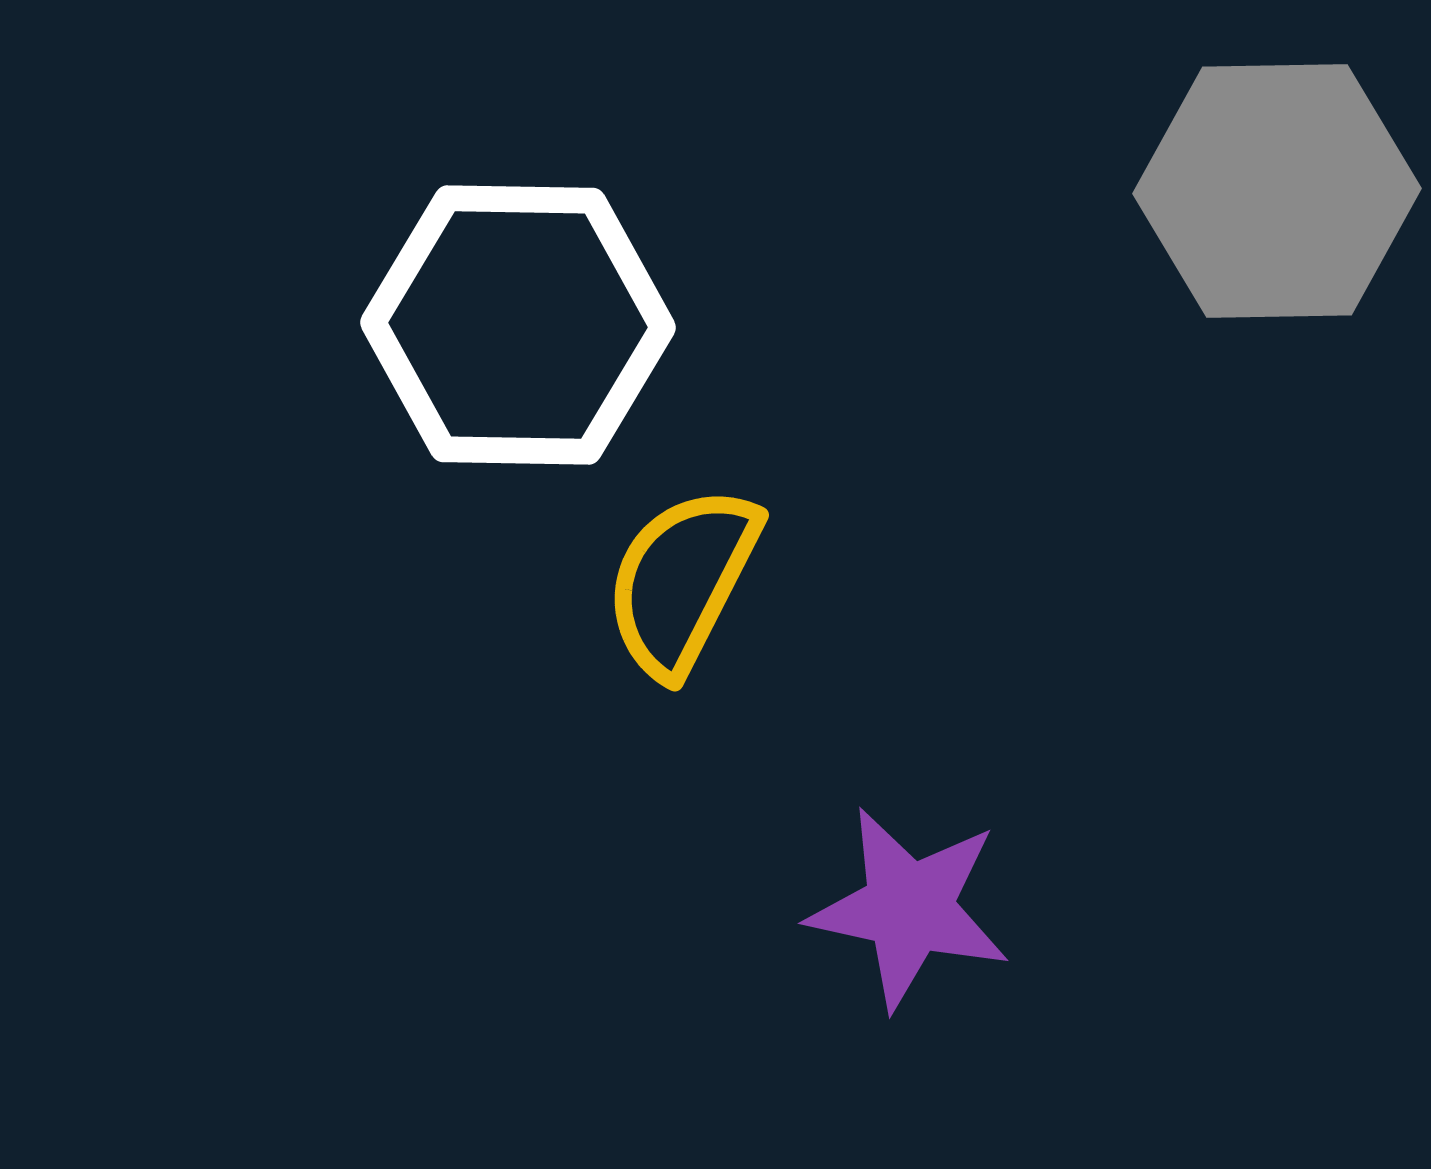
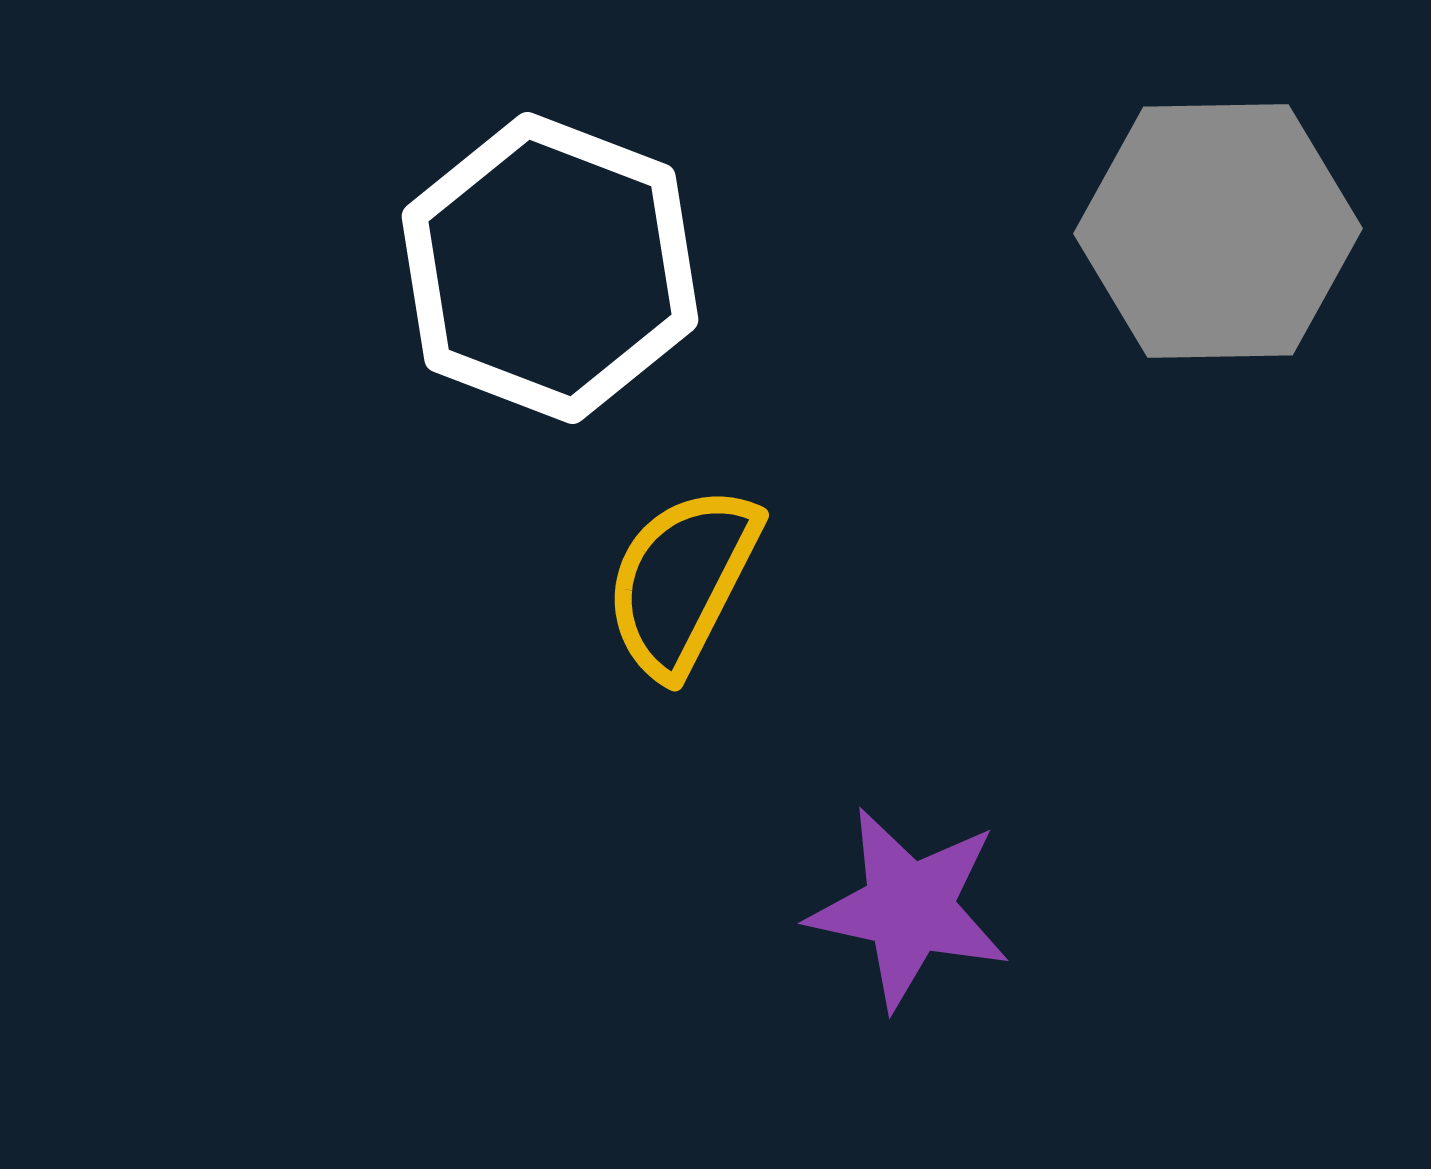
gray hexagon: moved 59 px left, 40 px down
white hexagon: moved 32 px right, 57 px up; rotated 20 degrees clockwise
